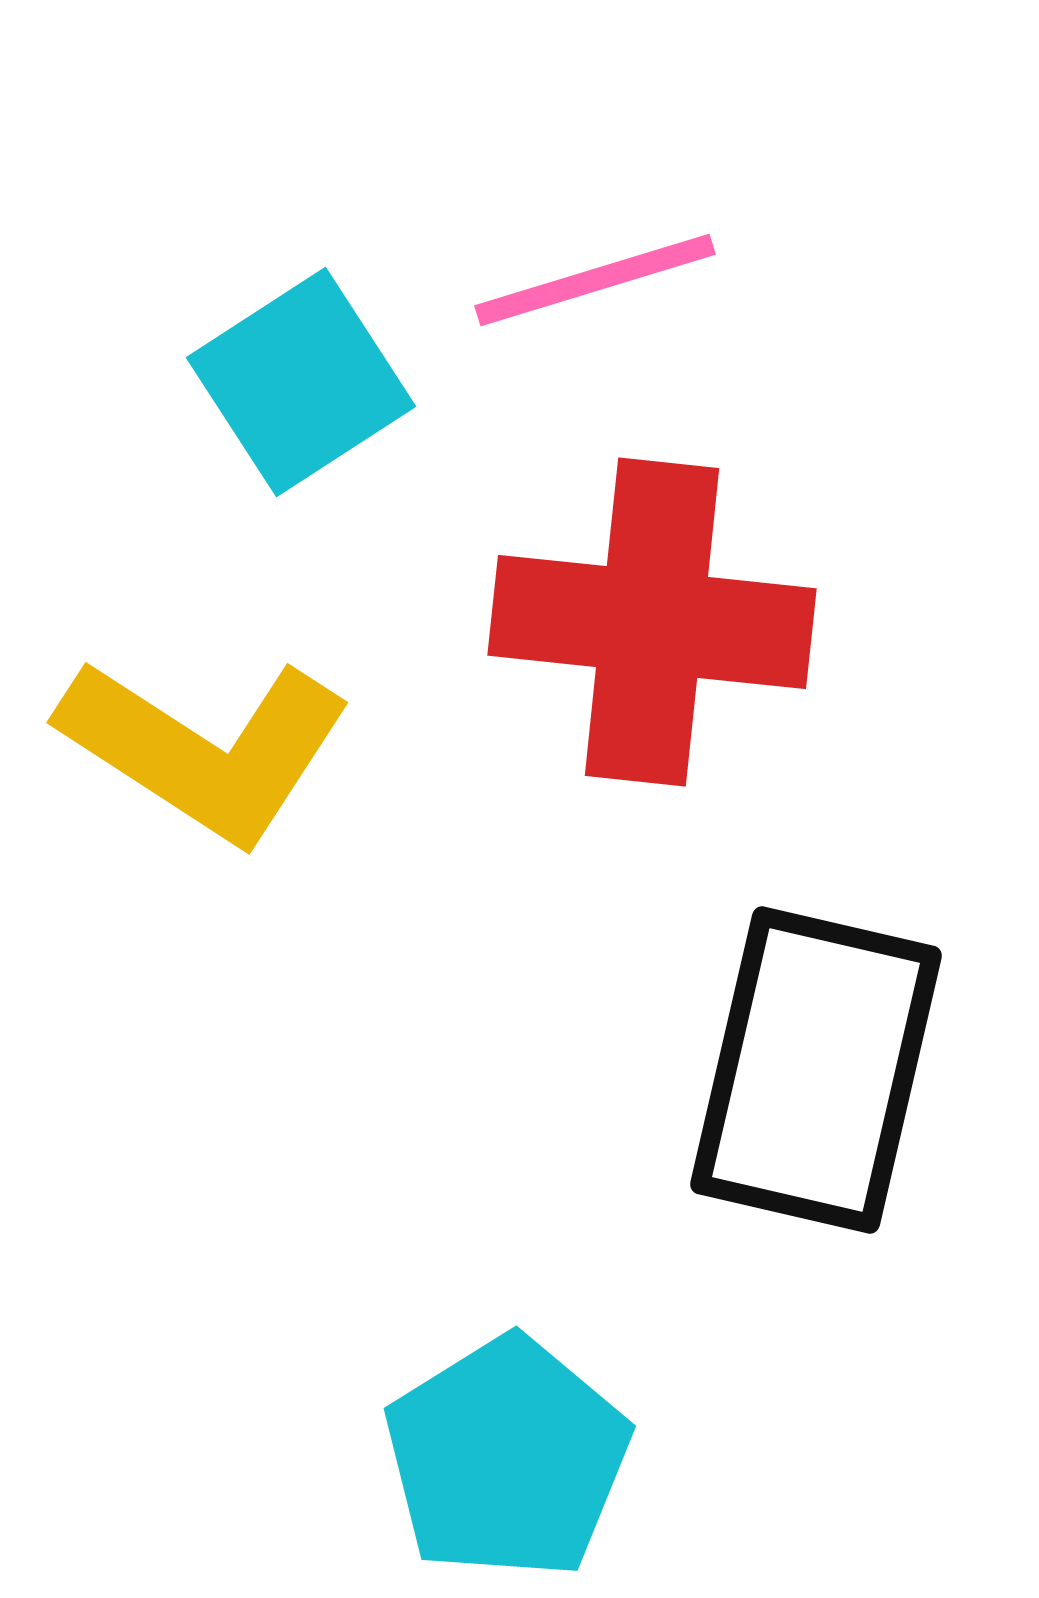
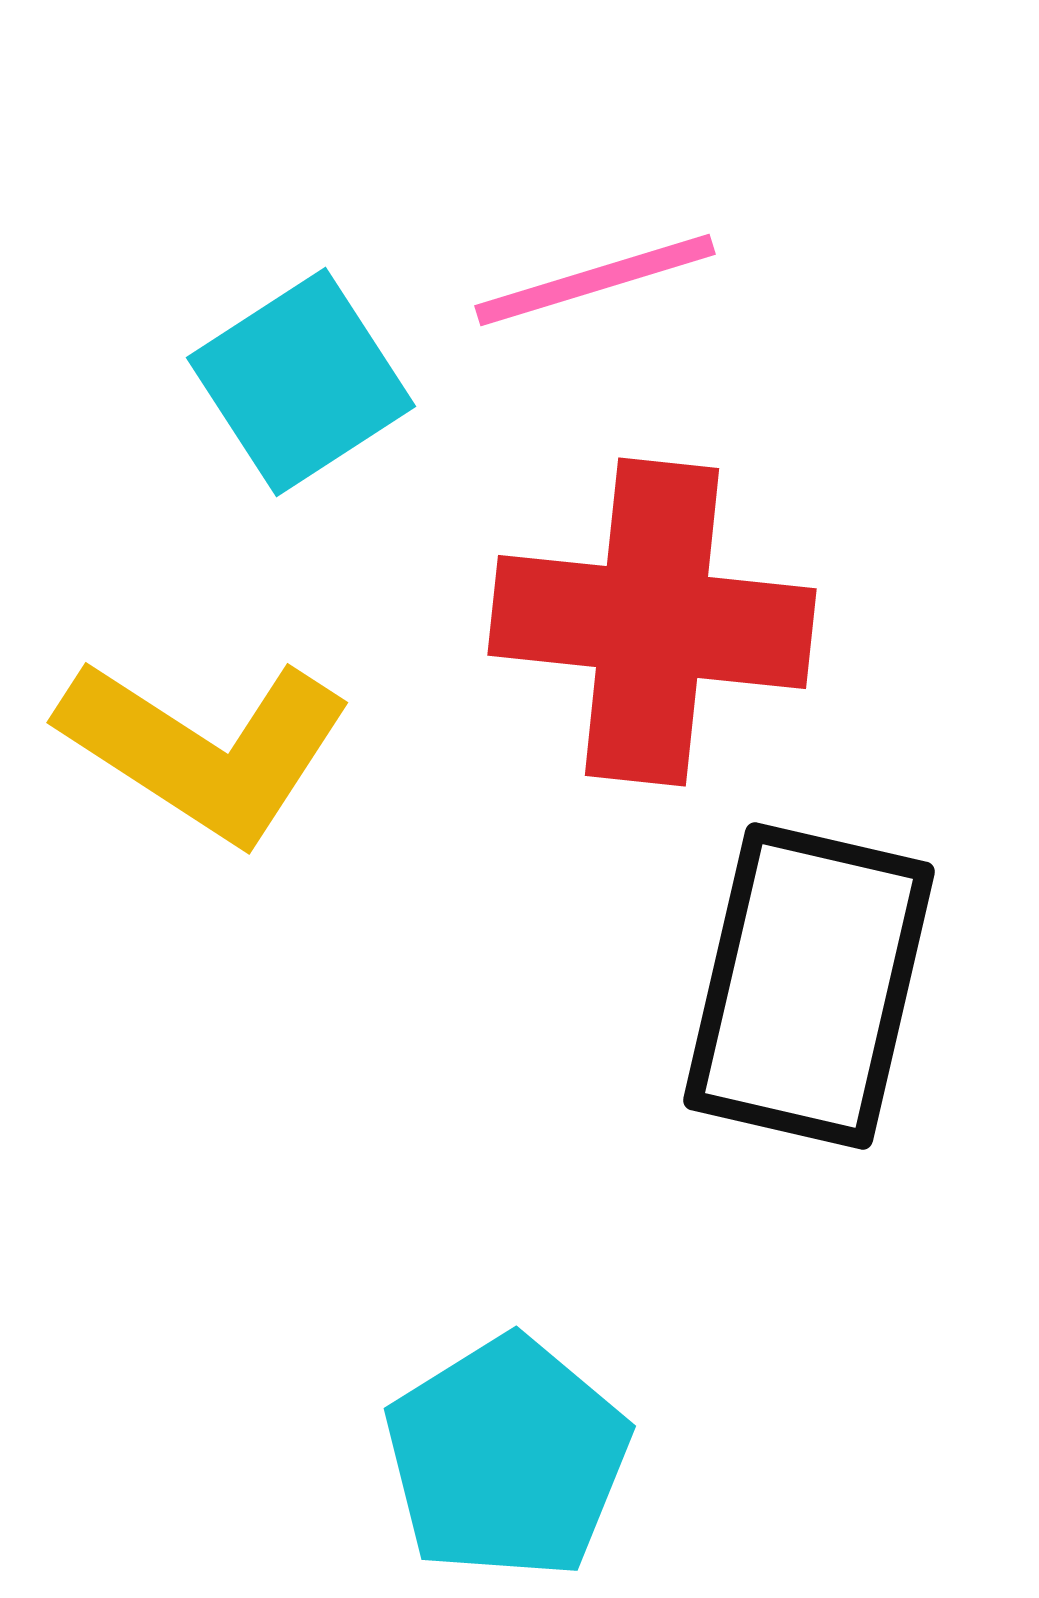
black rectangle: moved 7 px left, 84 px up
